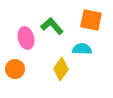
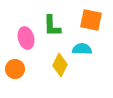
green L-shape: rotated 140 degrees counterclockwise
yellow diamond: moved 1 px left, 4 px up; rotated 10 degrees counterclockwise
